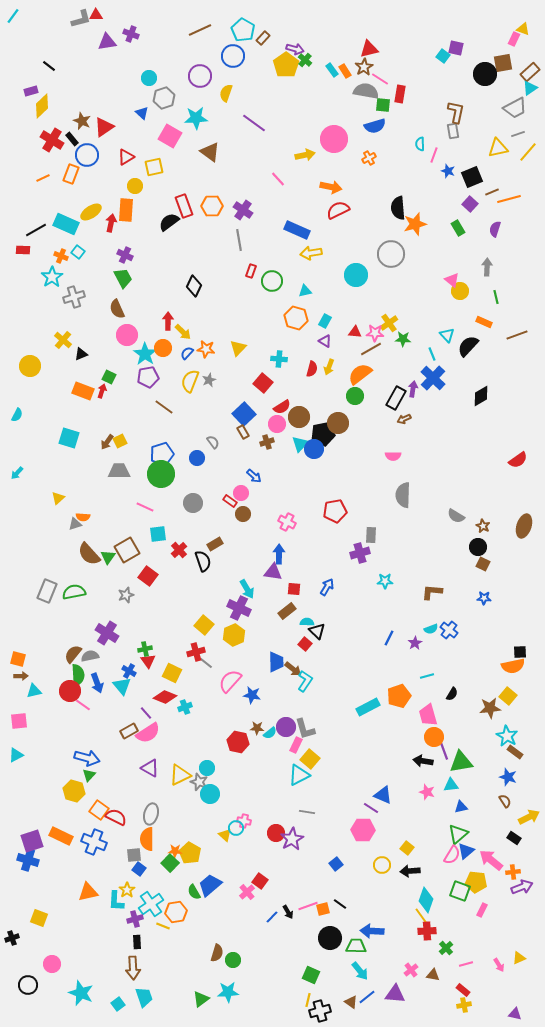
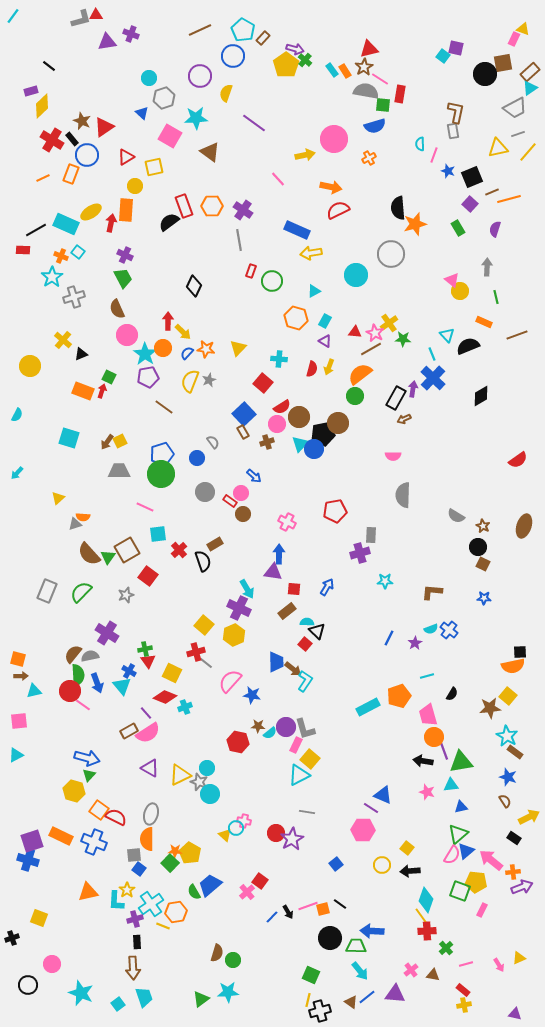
cyan triangle at (305, 291): moved 9 px right; rotated 16 degrees counterclockwise
pink star at (375, 333): rotated 24 degrees clockwise
black semicircle at (468, 346): rotated 25 degrees clockwise
gray circle at (193, 503): moved 12 px right, 11 px up
green semicircle at (74, 592): moved 7 px right; rotated 35 degrees counterclockwise
brown star at (257, 728): moved 1 px right, 2 px up
